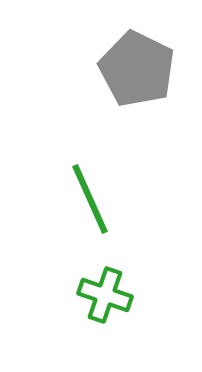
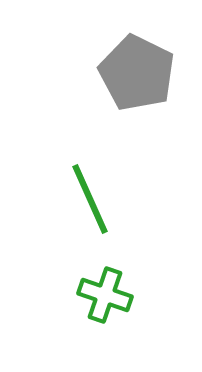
gray pentagon: moved 4 px down
